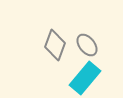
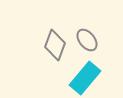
gray ellipse: moved 5 px up
